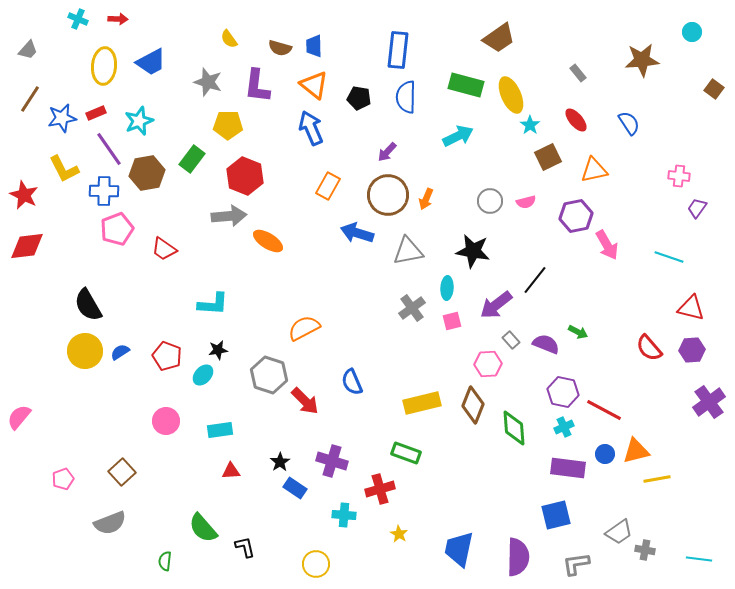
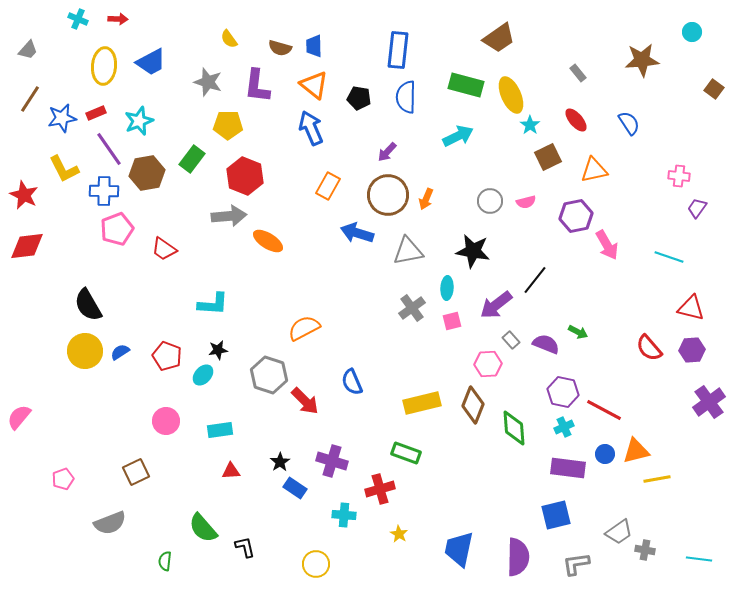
brown square at (122, 472): moved 14 px right; rotated 16 degrees clockwise
